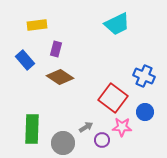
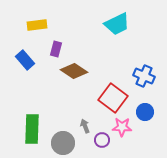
brown diamond: moved 14 px right, 6 px up
gray arrow: moved 1 px left, 1 px up; rotated 80 degrees counterclockwise
